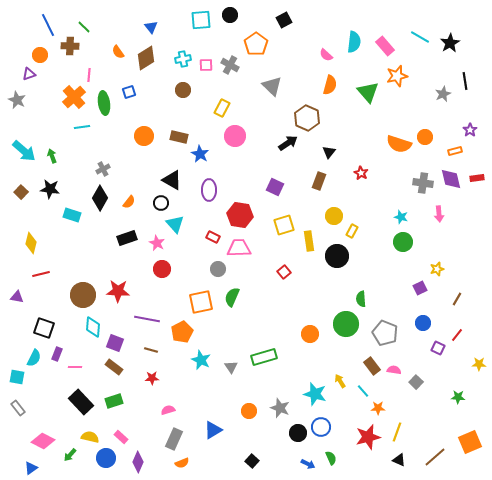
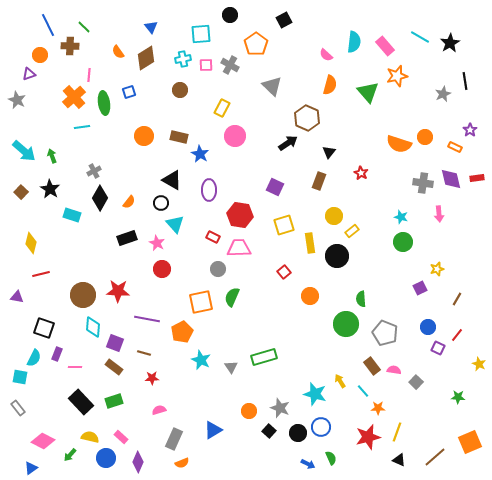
cyan square at (201, 20): moved 14 px down
brown circle at (183, 90): moved 3 px left
orange rectangle at (455, 151): moved 4 px up; rotated 40 degrees clockwise
gray cross at (103, 169): moved 9 px left, 2 px down
black star at (50, 189): rotated 24 degrees clockwise
yellow rectangle at (352, 231): rotated 24 degrees clockwise
yellow rectangle at (309, 241): moved 1 px right, 2 px down
blue circle at (423, 323): moved 5 px right, 4 px down
orange circle at (310, 334): moved 38 px up
brown line at (151, 350): moved 7 px left, 3 px down
yellow star at (479, 364): rotated 24 degrees clockwise
cyan square at (17, 377): moved 3 px right
pink semicircle at (168, 410): moved 9 px left
black square at (252, 461): moved 17 px right, 30 px up
